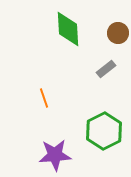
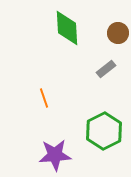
green diamond: moved 1 px left, 1 px up
